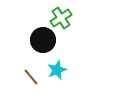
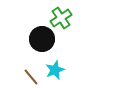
black circle: moved 1 px left, 1 px up
cyan star: moved 2 px left
